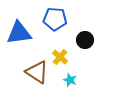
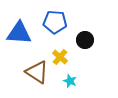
blue pentagon: moved 3 px down
blue triangle: rotated 12 degrees clockwise
cyan star: moved 1 px down
